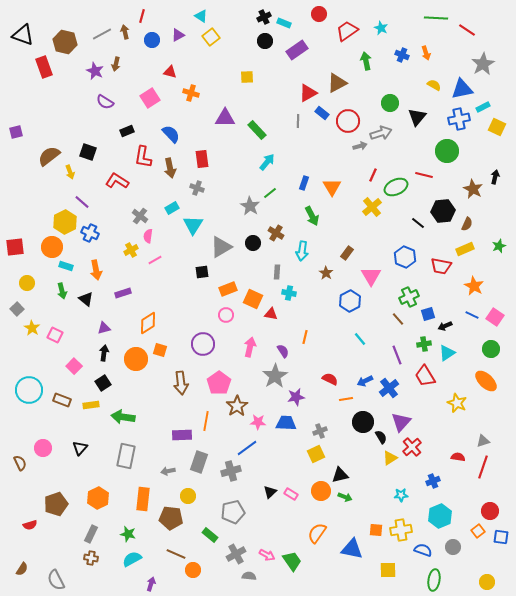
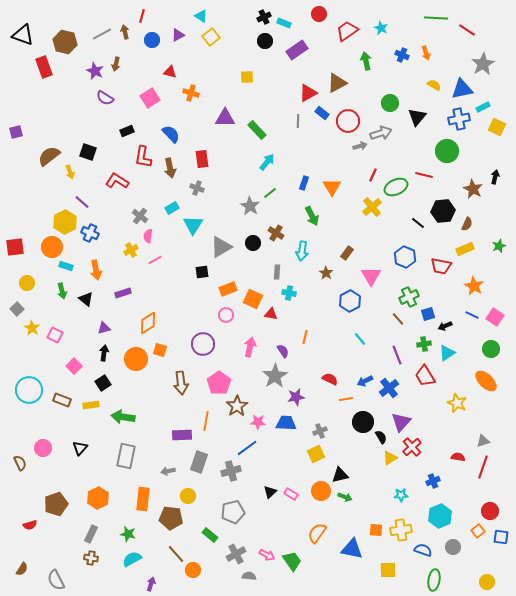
purple semicircle at (105, 102): moved 4 px up
brown line at (176, 554): rotated 24 degrees clockwise
